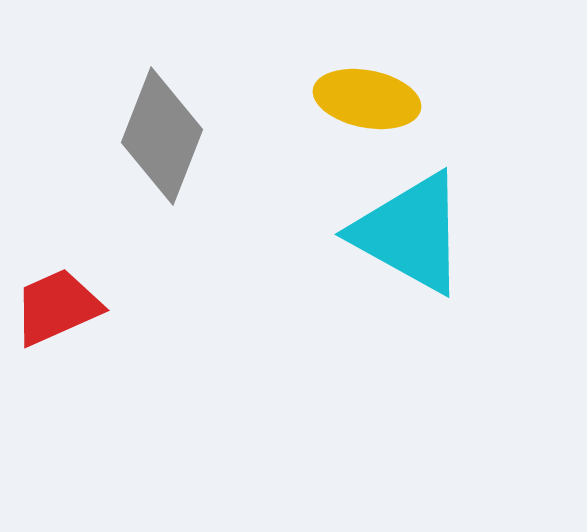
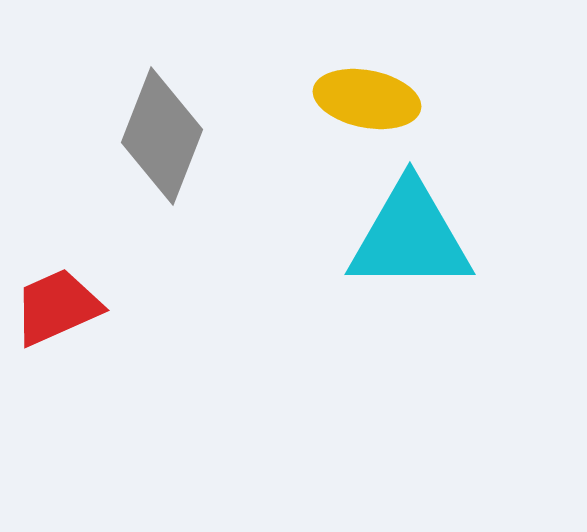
cyan triangle: moved 4 px down; rotated 29 degrees counterclockwise
